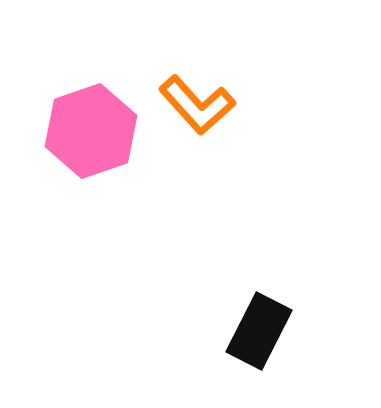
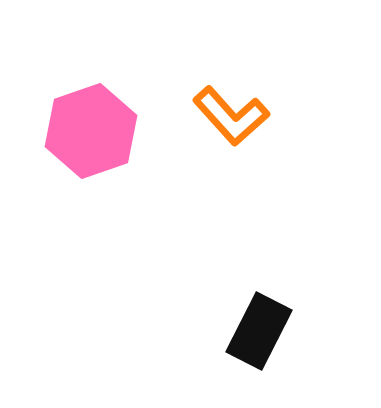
orange L-shape: moved 34 px right, 11 px down
